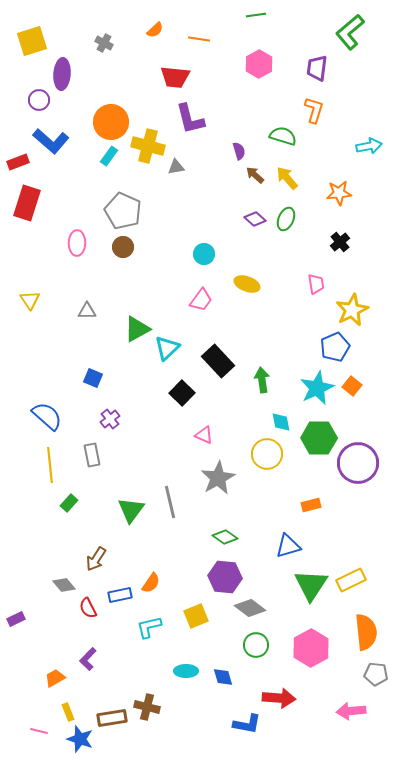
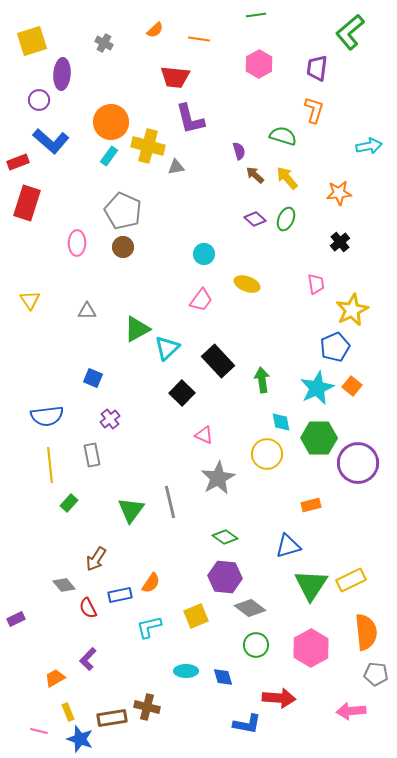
blue semicircle at (47, 416): rotated 132 degrees clockwise
